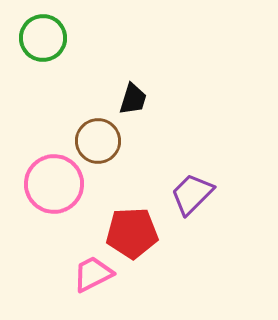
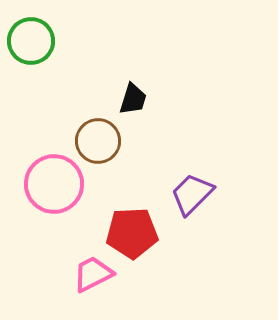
green circle: moved 12 px left, 3 px down
